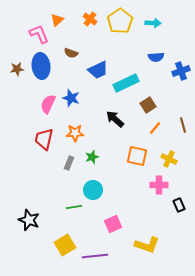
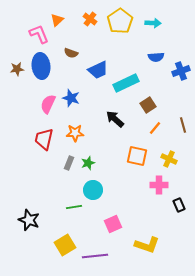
green star: moved 4 px left, 6 px down
